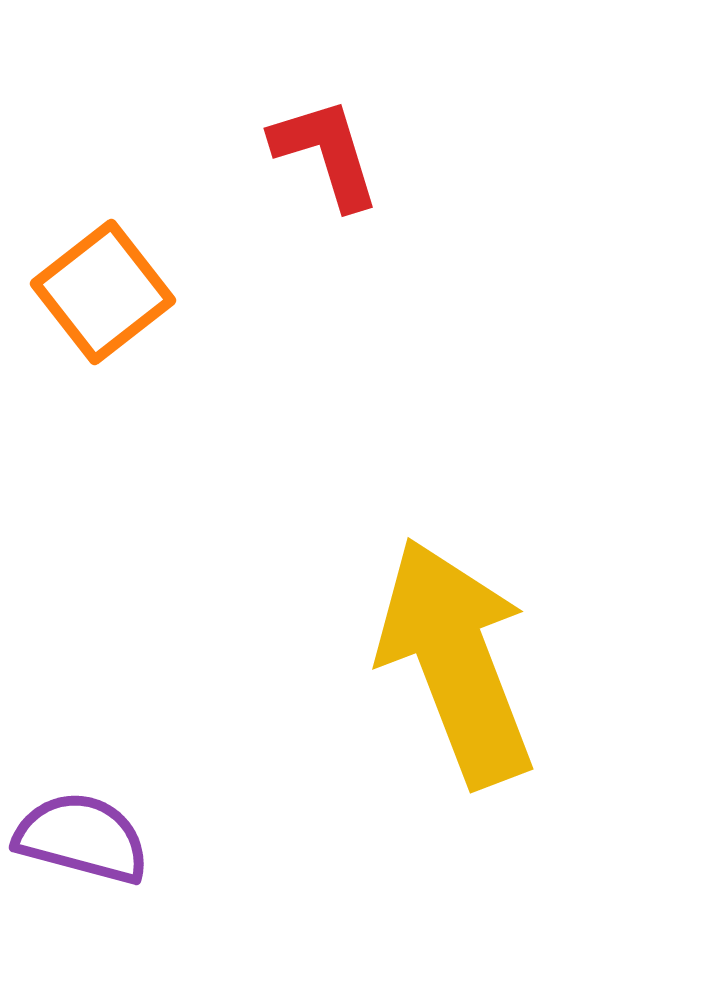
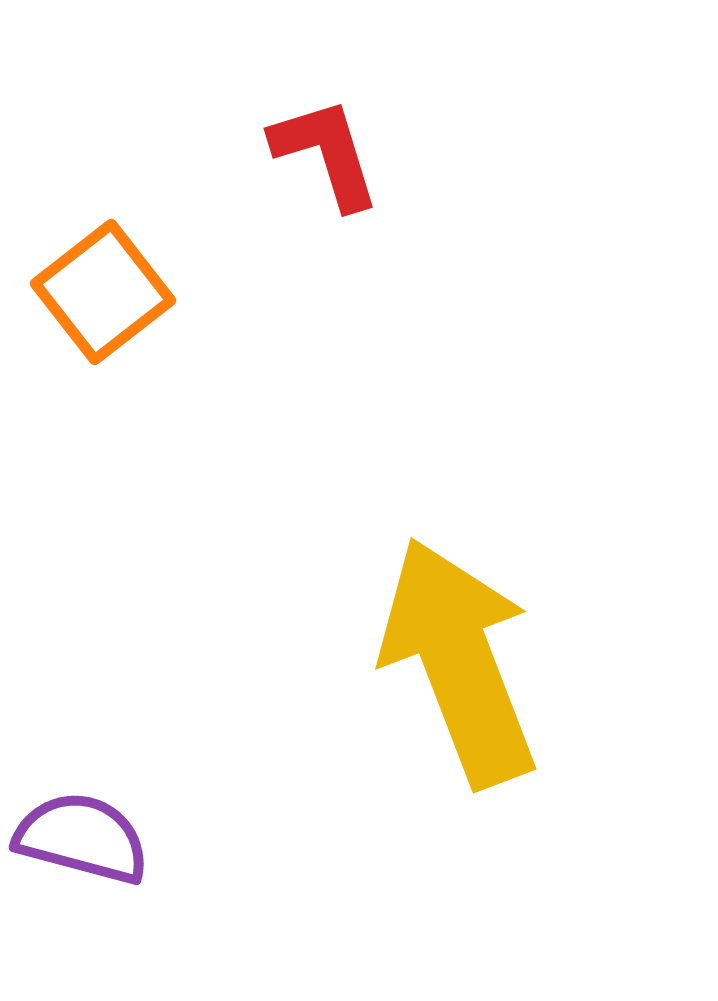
yellow arrow: moved 3 px right
